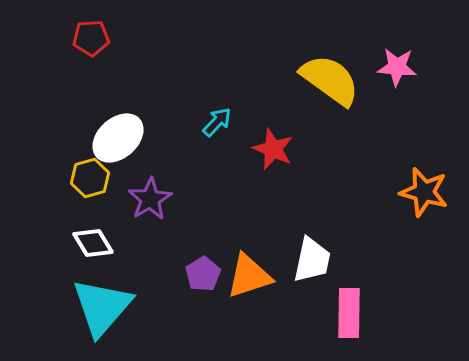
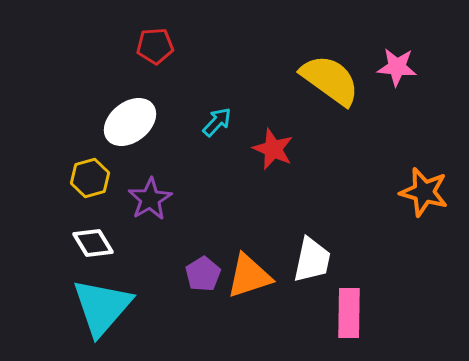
red pentagon: moved 64 px right, 8 px down
white ellipse: moved 12 px right, 16 px up; rotated 4 degrees clockwise
